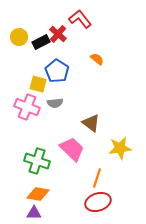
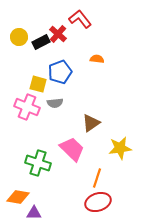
orange semicircle: rotated 32 degrees counterclockwise
blue pentagon: moved 3 px right, 1 px down; rotated 20 degrees clockwise
brown triangle: rotated 48 degrees clockwise
green cross: moved 1 px right, 2 px down
orange diamond: moved 20 px left, 3 px down
